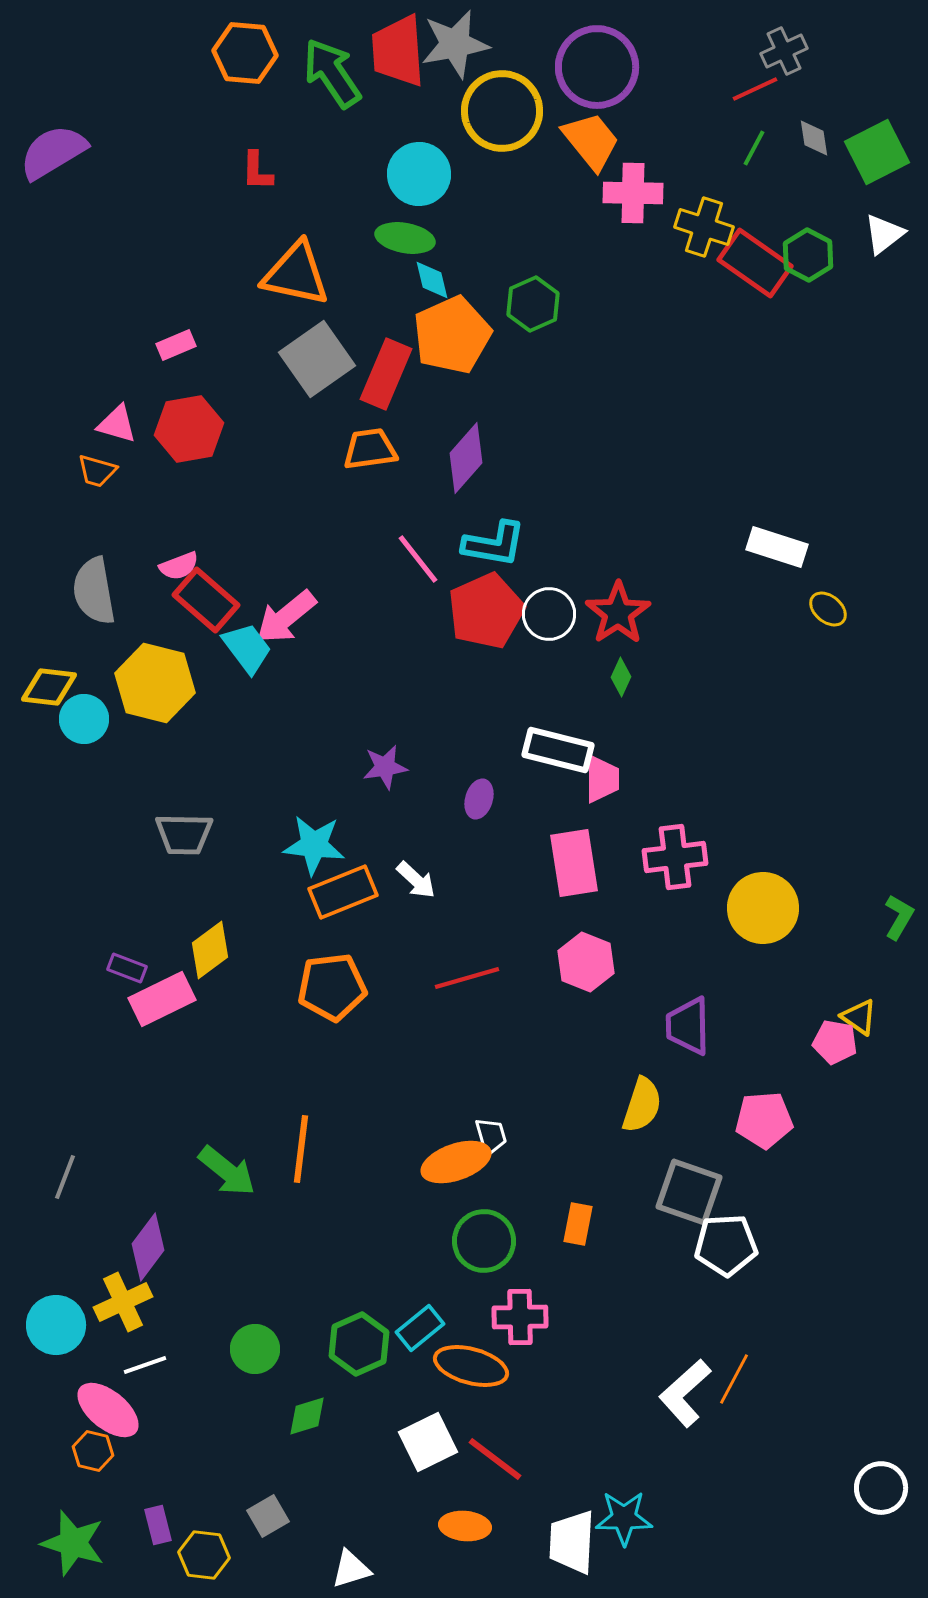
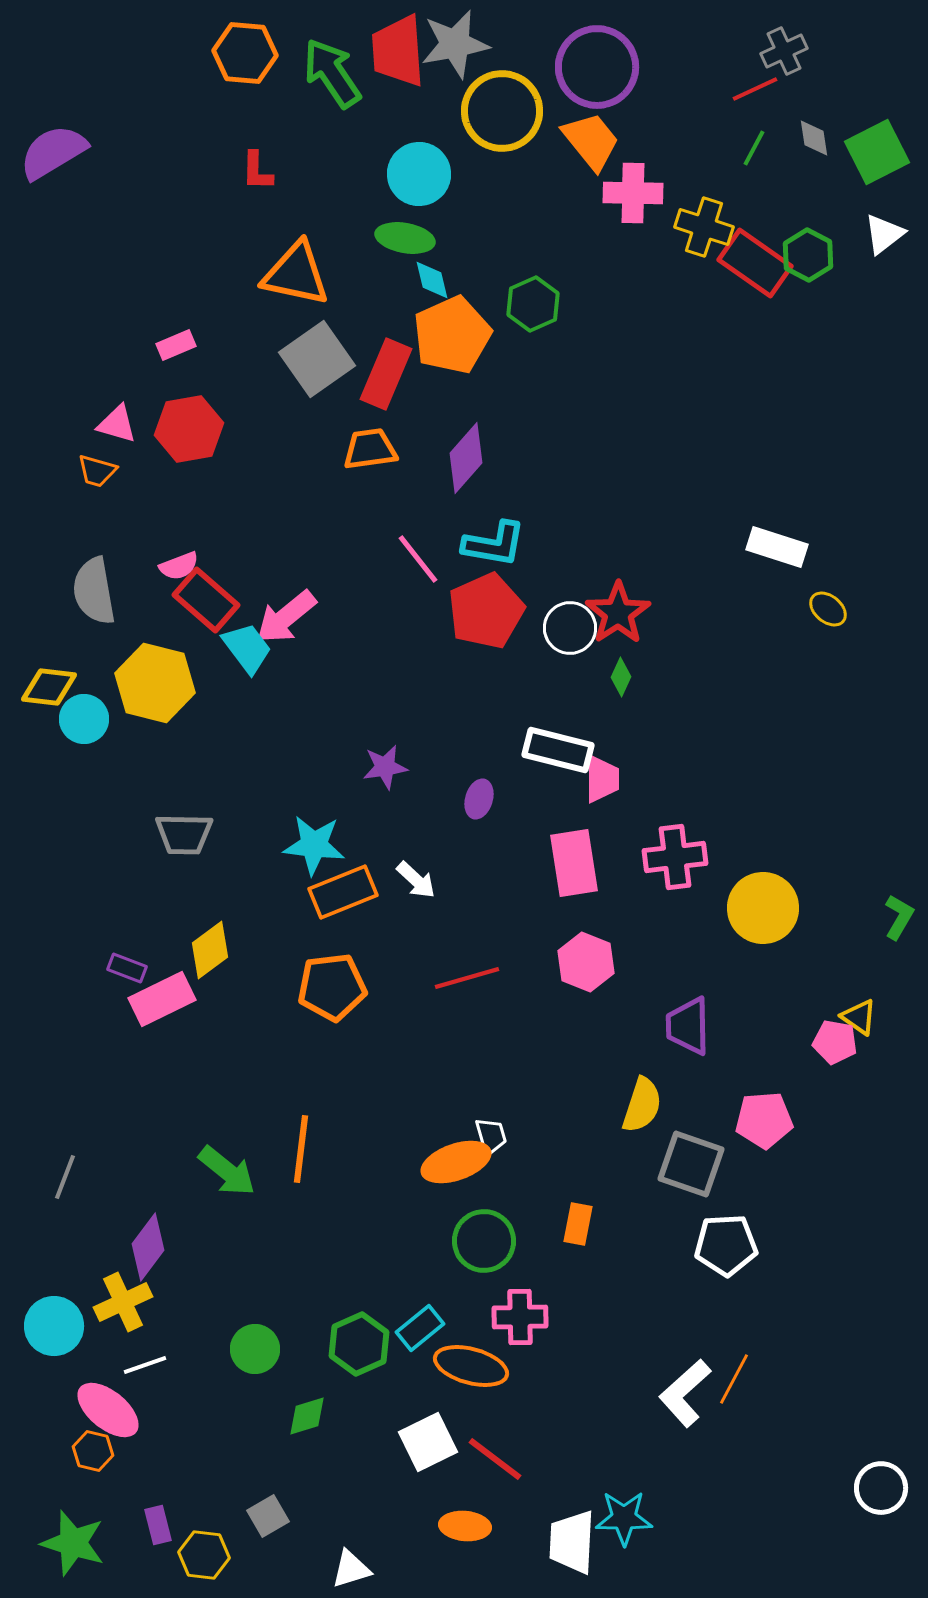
white circle at (549, 614): moved 21 px right, 14 px down
gray square at (689, 1192): moved 2 px right, 28 px up
cyan circle at (56, 1325): moved 2 px left, 1 px down
